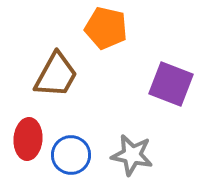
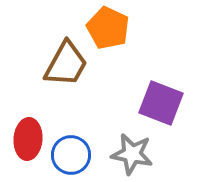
orange pentagon: moved 2 px right; rotated 12 degrees clockwise
brown trapezoid: moved 10 px right, 11 px up
purple square: moved 10 px left, 19 px down
gray star: moved 1 px up
